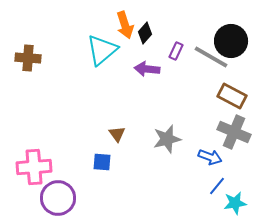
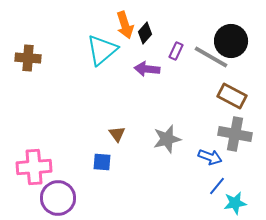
gray cross: moved 1 px right, 2 px down; rotated 12 degrees counterclockwise
